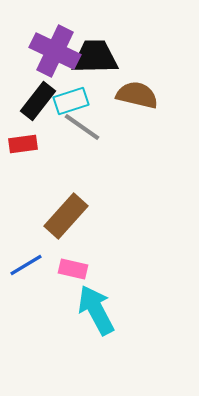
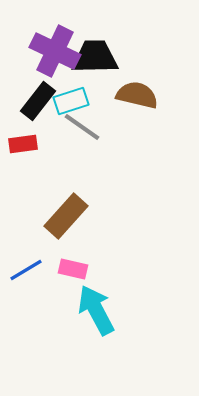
blue line: moved 5 px down
